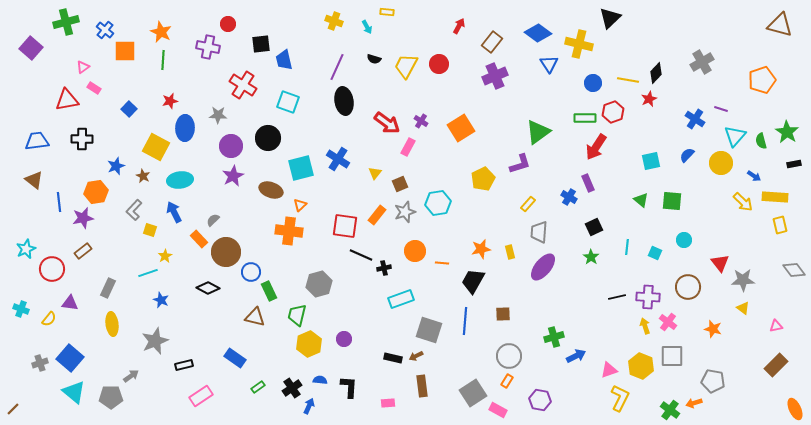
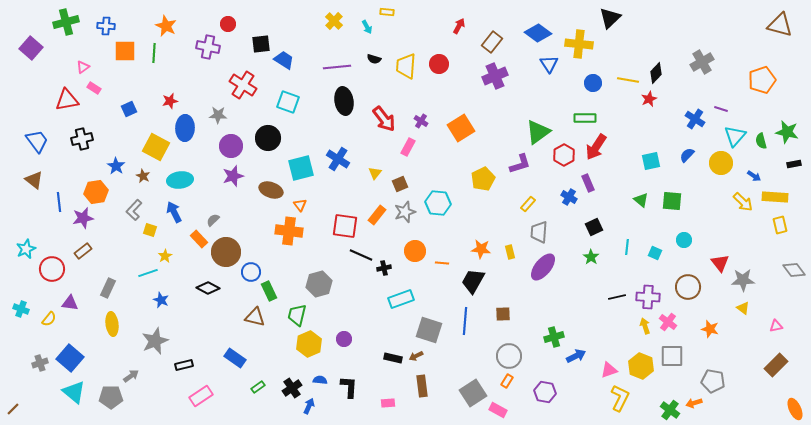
yellow cross at (334, 21): rotated 24 degrees clockwise
blue cross at (105, 30): moved 1 px right, 4 px up; rotated 36 degrees counterclockwise
orange star at (161, 32): moved 5 px right, 6 px up
yellow cross at (579, 44): rotated 8 degrees counterclockwise
green line at (163, 60): moved 9 px left, 7 px up
blue trapezoid at (284, 60): rotated 135 degrees clockwise
yellow trapezoid at (406, 66): rotated 24 degrees counterclockwise
purple line at (337, 67): rotated 60 degrees clockwise
blue square at (129, 109): rotated 21 degrees clockwise
red hexagon at (613, 112): moved 49 px left, 43 px down; rotated 10 degrees counterclockwise
red arrow at (387, 123): moved 3 px left, 4 px up; rotated 16 degrees clockwise
green star at (787, 132): rotated 20 degrees counterclockwise
black cross at (82, 139): rotated 15 degrees counterclockwise
blue trapezoid at (37, 141): rotated 60 degrees clockwise
blue star at (116, 166): rotated 18 degrees counterclockwise
purple star at (233, 176): rotated 10 degrees clockwise
cyan hexagon at (438, 203): rotated 15 degrees clockwise
orange triangle at (300, 205): rotated 24 degrees counterclockwise
orange star at (481, 249): rotated 18 degrees clockwise
orange star at (713, 329): moved 3 px left
purple hexagon at (540, 400): moved 5 px right, 8 px up
